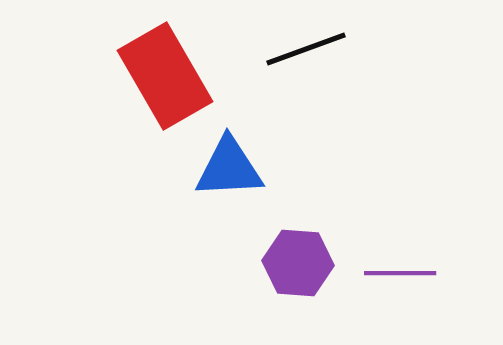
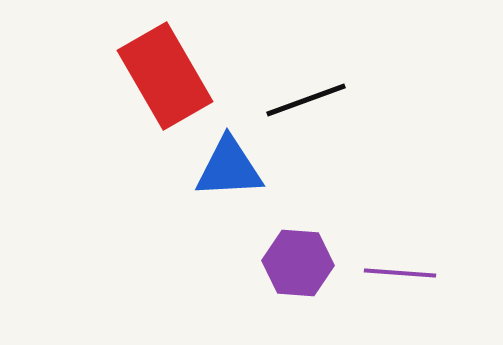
black line: moved 51 px down
purple line: rotated 4 degrees clockwise
